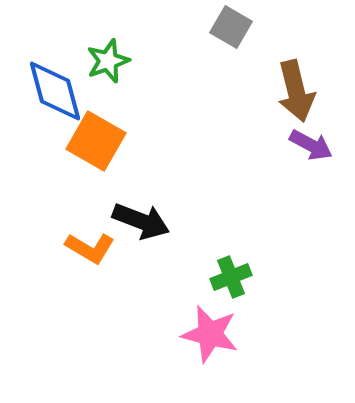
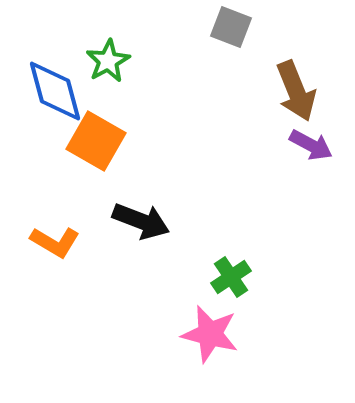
gray square: rotated 9 degrees counterclockwise
green star: rotated 9 degrees counterclockwise
brown arrow: rotated 8 degrees counterclockwise
orange L-shape: moved 35 px left, 6 px up
green cross: rotated 12 degrees counterclockwise
